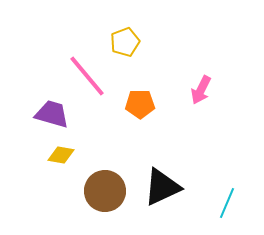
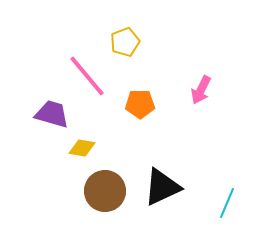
yellow diamond: moved 21 px right, 7 px up
